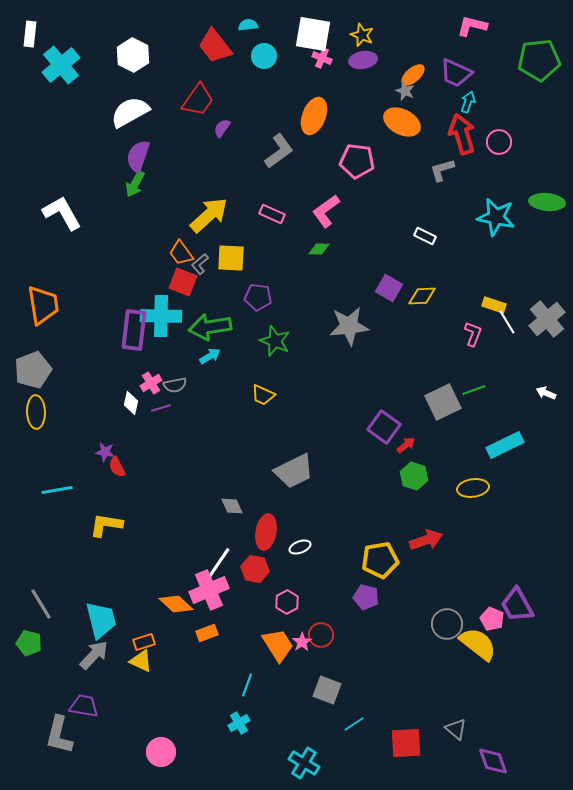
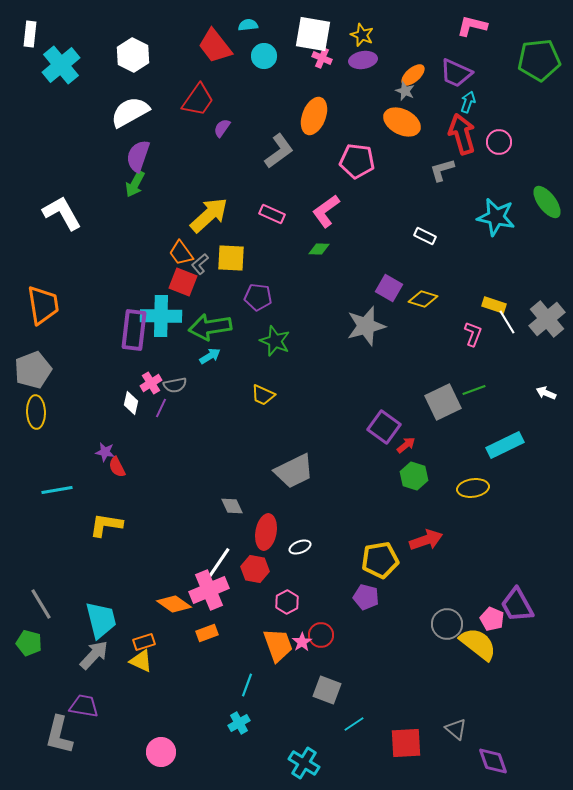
green ellipse at (547, 202): rotated 48 degrees clockwise
yellow diamond at (422, 296): moved 1 px right, 3 px down; rotated 20 degrees clockwise
gray star at (349, 326): moved 17 px right; rotated 9 degrees counterclockwise
purple line at (161, 408): rotated 48 degrees counterclockwise
orange diamond at (176, 604): moved 2 px left; rotated 8 degrees counterclockwise
orange trapezoid at (278, 645): rotated 12 degrees clockwise
